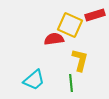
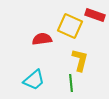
red rectangle: rotated 36 degrees clockwise
yellow square: moved 1 px down
red semicircle: moved 12 px left
